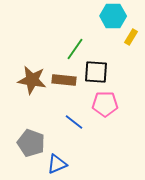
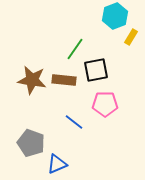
cyan hexagon: moved 2 px right; rotated 20 degrees counterclockwise
black square: moved 2 px up; rotated 15 degrees counterclockwise
